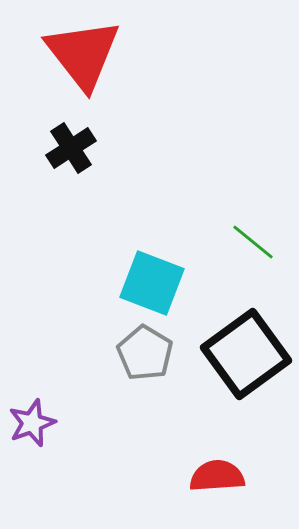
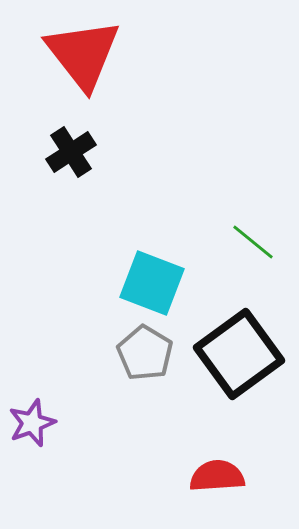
black cross: moved 4 px down
black square: moved 7 px left
